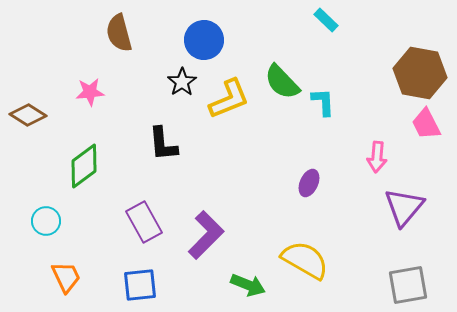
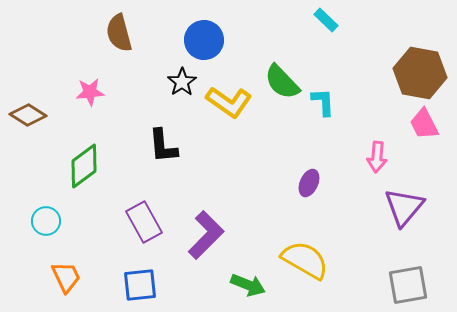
yellow L-shape: moved 3 px down; rotated 57 degrees clockwise
pink trapezoid: moved 2 px left
black L-shape: moved 2 px down
